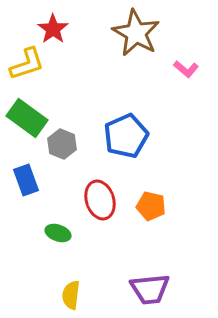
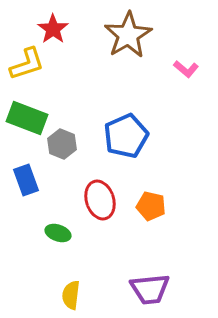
brown star: moved 8 px left, 2 px down; rotated 12 degrees clockwise
green rectangle: rotated 15 degrees counterclockwise
